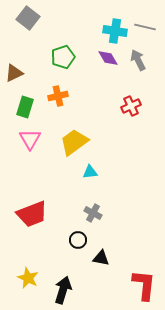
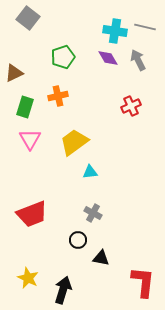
red L-shape: moved 1 px left, 3 px up
